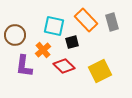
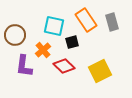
orange rectangle: rotated 10 degrees clockwise
